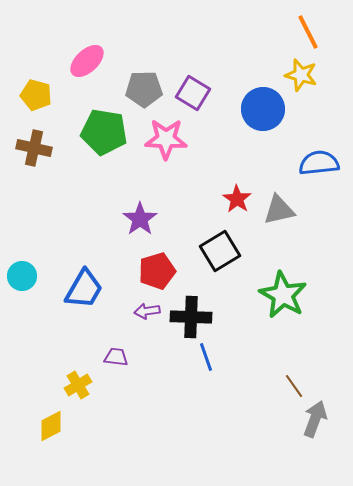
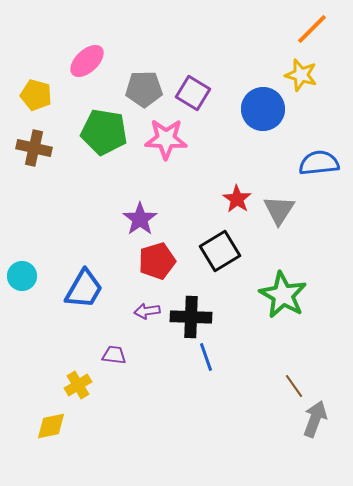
orange line: moved 4 px right, 3 px up; rotated 72 degrees clockwise
gray triangle: rotated 44 degrees counterclockwise
red pentagon: moved 10 px up
purple trapezoid: moved 2 px left, 2 px up
yellow diamond: rotated 16 degrees clockwise
